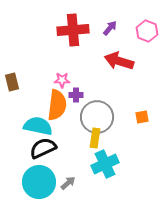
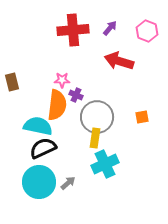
purple cross: rotated 24 degrees clockwise
